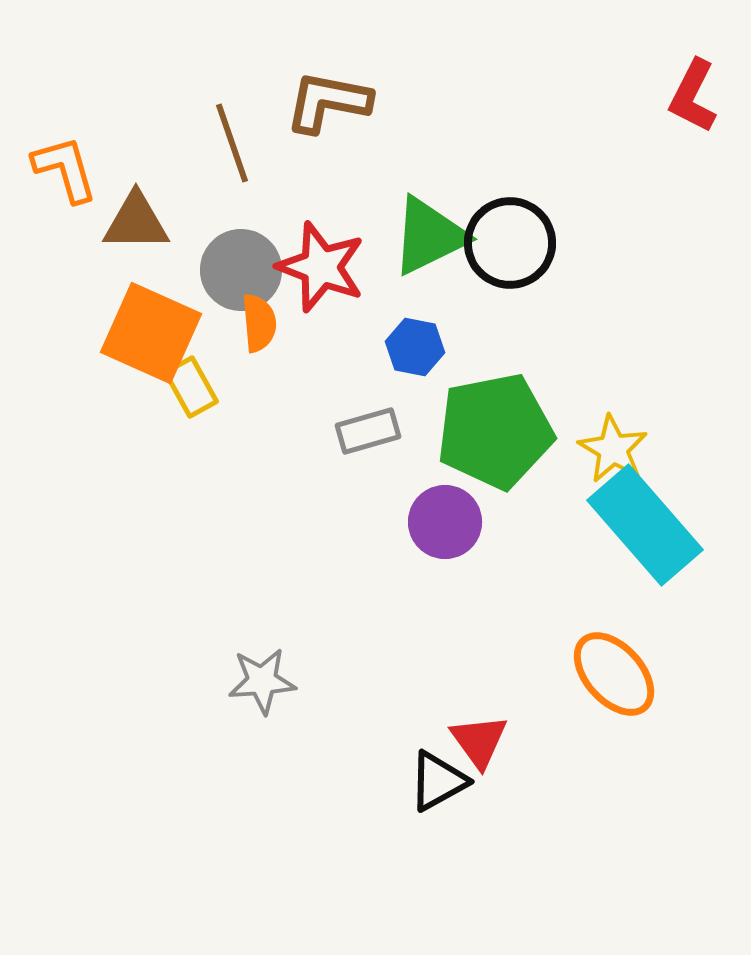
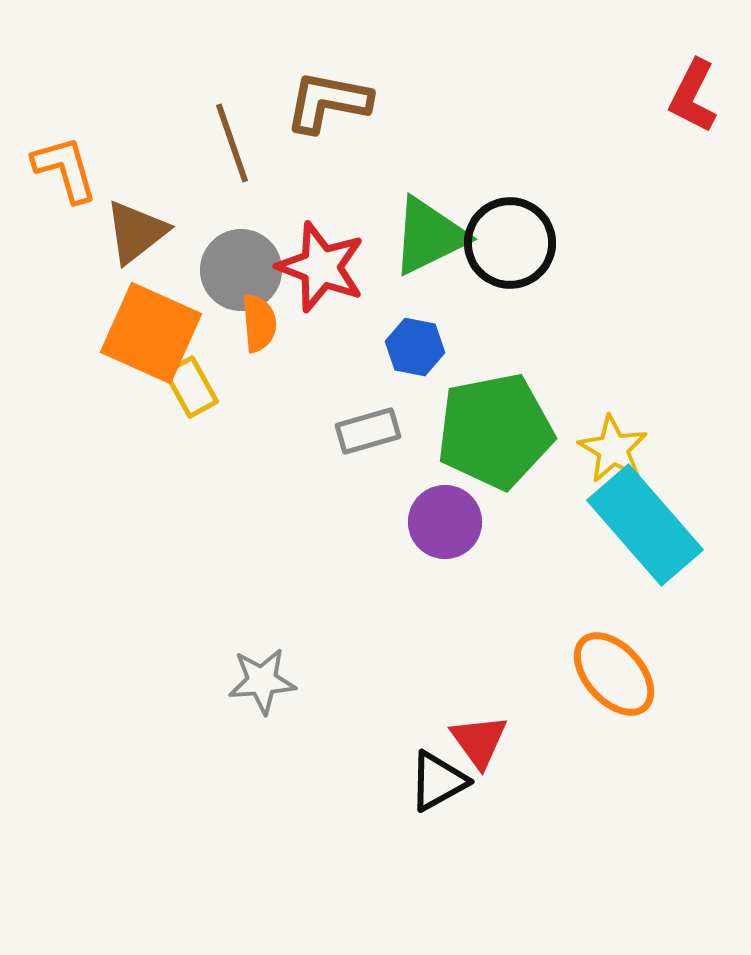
brown triangle: moved 10 px down; rotated 38 degrees counterclockwise
